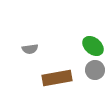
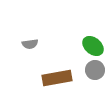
gray semicircle: moved 5 px up
